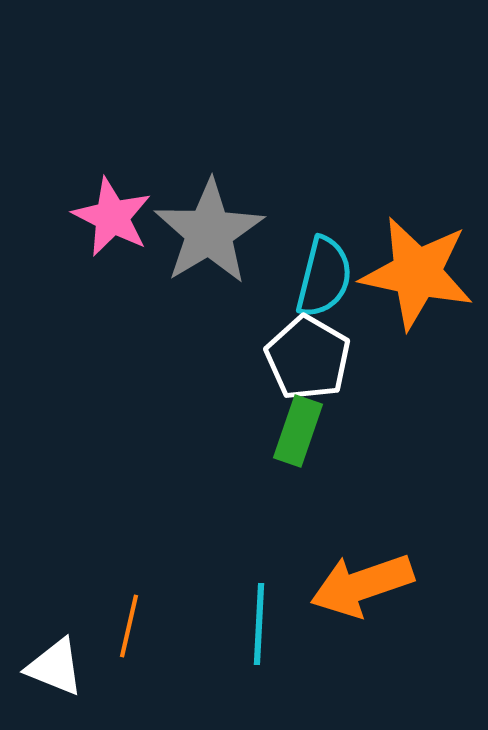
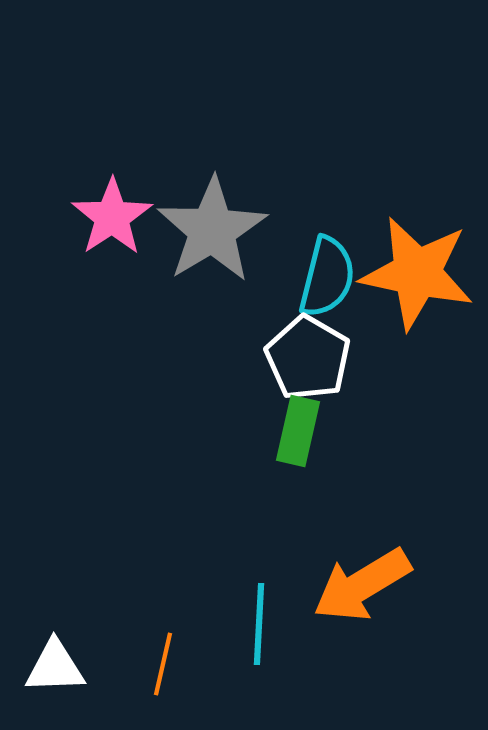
pink star: rotated 12 degrees clockwise
gray star: moved 3 px right, 2 px up
cyan semicircle: moved 3 px right
green rectangle: rotated 6 degrees counterclockwise
orange arrow: rotated 12 degrees counterclockwise
orange line: moved 34 px right, 38 px down
white triangle: rotated 24 degrees counterclockwise
